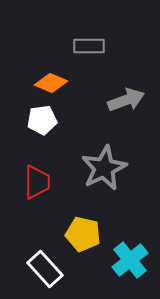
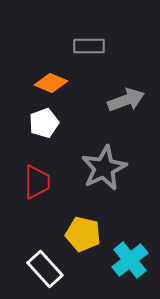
white pentagon: moved 2 px right, 3 px down; rotated 12 degrees counterclockwise
